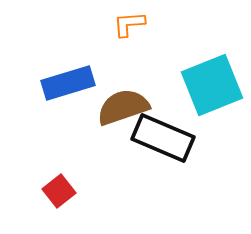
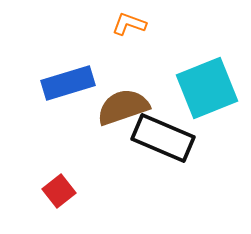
orange L-shape: rotated 24 degrees clockwise
cyan square: moved 5 px left, 3 px down
